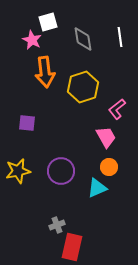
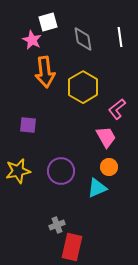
yellow hexagon: rotated 12 degrees counterclockwise
purple square: moved 1 px right, 2 px down
